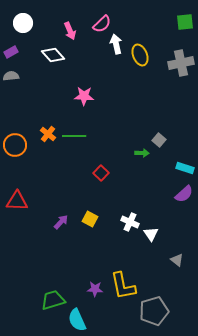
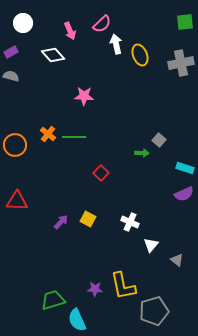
gray semicircle: rotated 21 degrees clockwise
green line: moved 1 px down
purple semicircle: rotated 18 degrees clockwise
yellow square: moved 2 px left
white triangle: moved 11 px down; rotated 14 degrees clockwise
